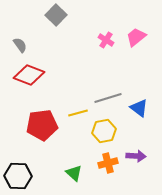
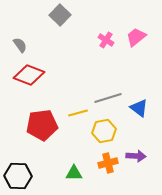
gray square: moved 4 px right
green triangle: rotated 42 degrees counterclockwise
